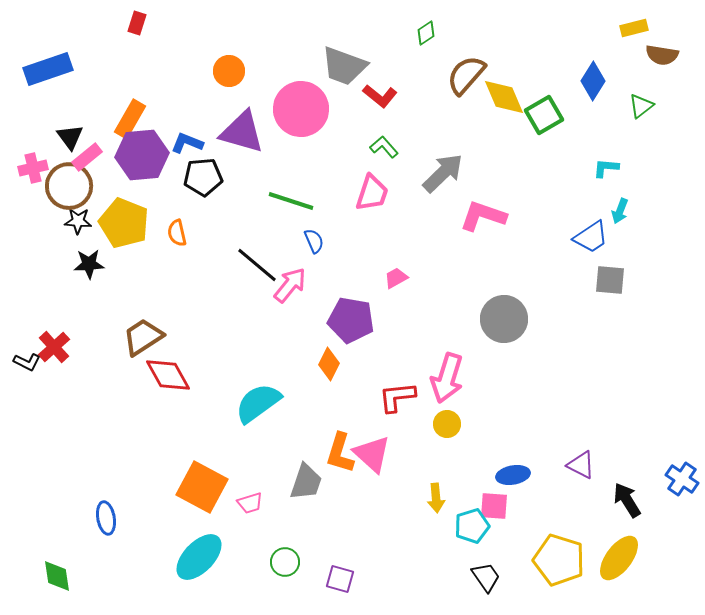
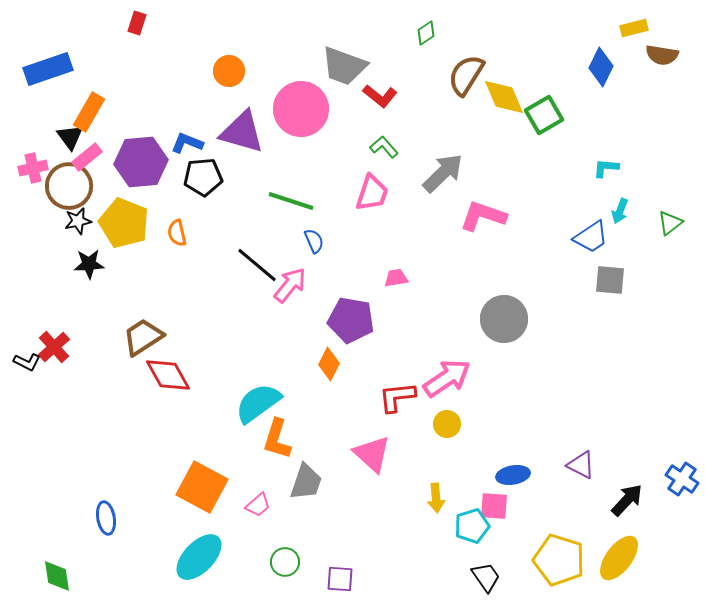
brown semicircle at (466, 75): rotated 9 degrees counterclockwise
blue diamond at (593, 81): moved 8 px right, 14 px up; rotated 6 degrees counterclockwise
green triangle at (641, 106): moved 29 px right, 117 px down
orange rectangle at (130, 119): moved 41 px left, 7 px up
purple hexagon at (142, 155): moved 1 px left, 7 px down
black star at (78, 221): rotated 16 degrees counterclockwise
pink trapezoid at (396, 278): rotated 20 degrees clockwise
pink arrow at (447, 378): rotated 141 degrees counterclockwise
orange L-shape at (340, 453): moved 63 px left, 14 px up
black arrow at (627, 500): rotated 75 degrees clockwise
pink trapezoid at (250, 503): moved 8 px right, 2 px down; rotated 24 degrees counterclockwise
purple square at (340, 579): rotated 12 degrees counterclockwise
